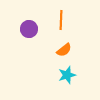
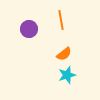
orange line: rotated 12 degrees counterclockwise
orange semicircle: moved 4 px down
